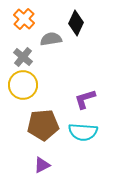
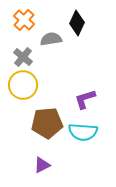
orange cross: moved 1 px down
black diamond: moved 1 px right
brown pentagon: moved 4 px right, 2 px up
